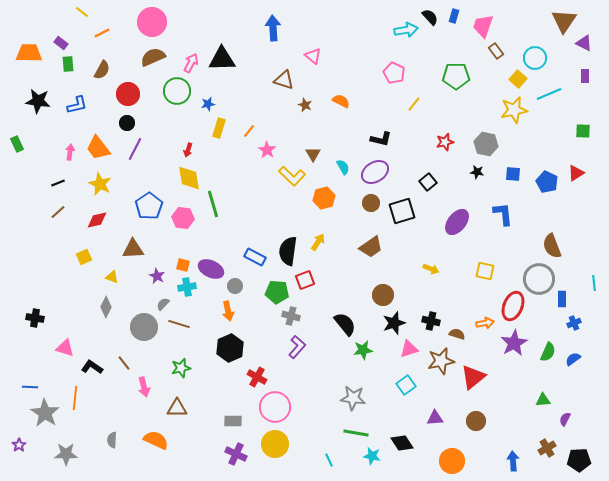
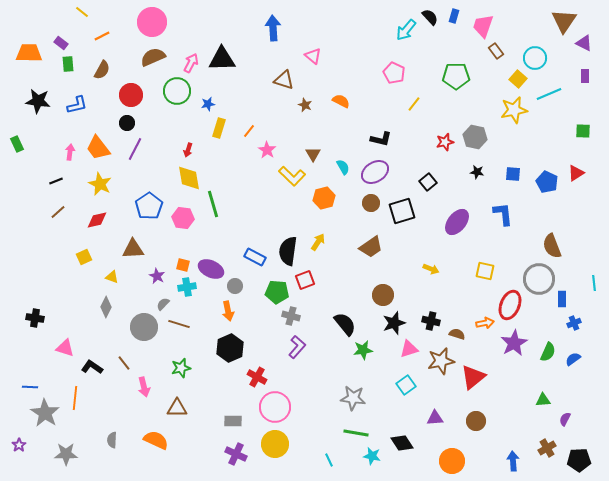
cyan arrow at (406, 30): rotated 140 degrees clockwise
orange line at (102, 33): moved 3 px down
red circle at (128, 94): moved 3 px right, 1 px down
gray hexagon at (486, 144): moved 11 px left, 7 px up
black line at (58, 183): moved 2 px left, 2 px up
red ellipse at (513, 306): moved 3 px left, 1 px up
